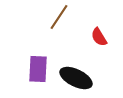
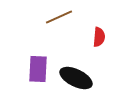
brown line: rotated 32 degrees clockwise
red semicircle: rotated 144 degrees counterclockwise
